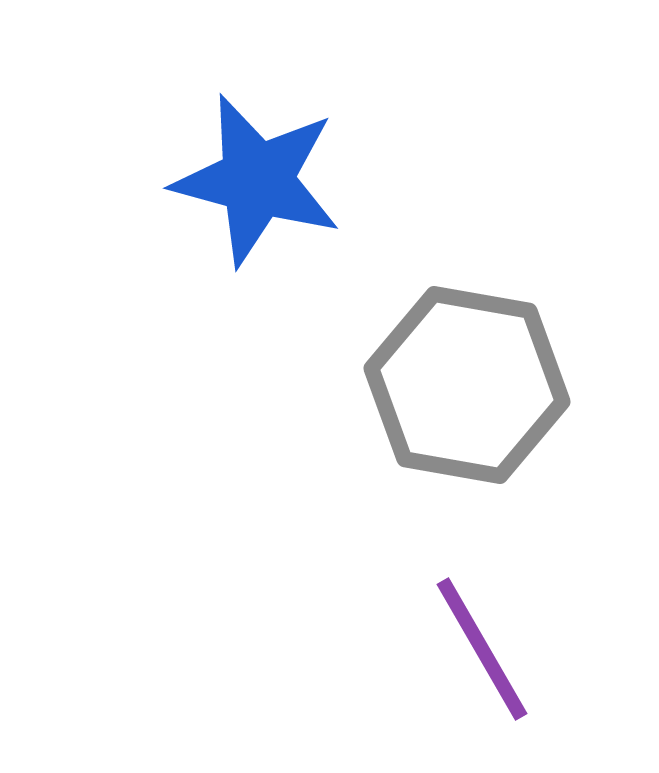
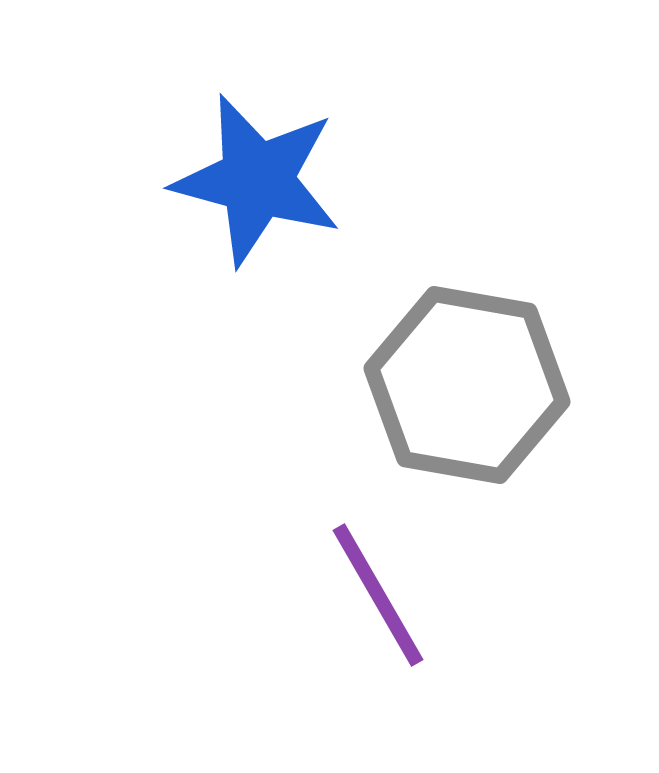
purple line: moved 104 px left, 54 px up
